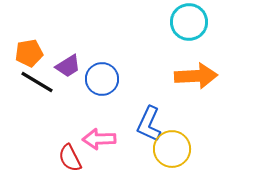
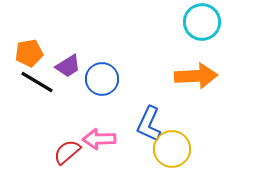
cyan circle: moved 13 px right
red semicircle: moved 3 px left, 6 px up; rotated 76 degrees clockwise
